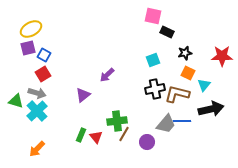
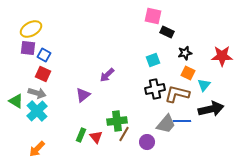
purple square: rotated 21 degrees clockwise
red square: rotated 35 degrees counterclockwise
green triangle: rotated 14 degrees clockwise
